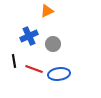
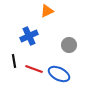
gray circle: moved 16 px right, 1 px down
blue ellipse: rotated 35 degrees clockwise
